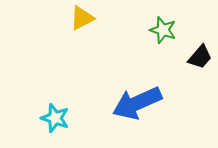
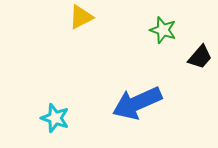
yellow triangle: moved 1 px left, 1 px up
